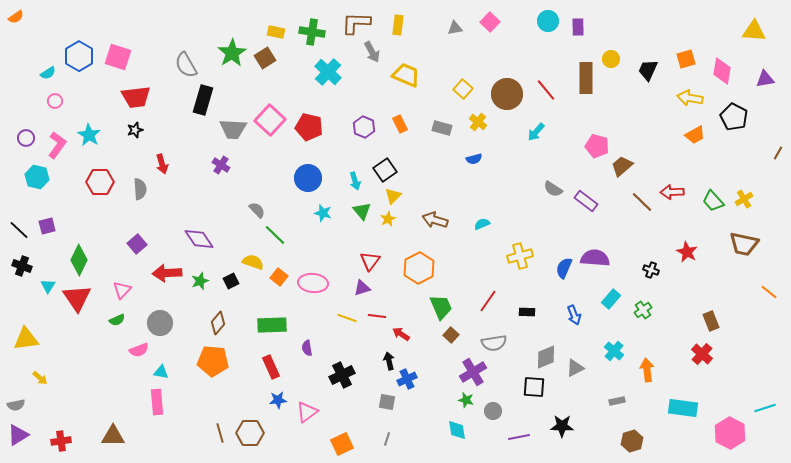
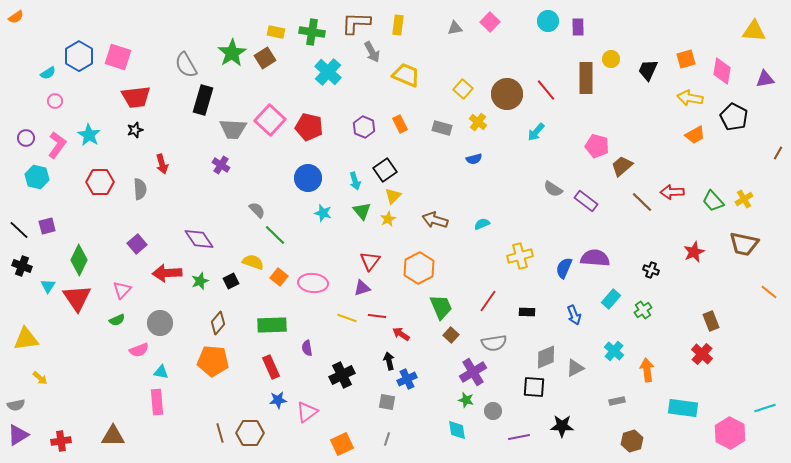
red star at (687, 252): moved 7 px right; rotated 20 degrees clockwise
